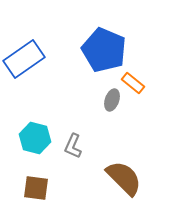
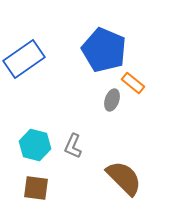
cyan hexagon: moved 7 px down
